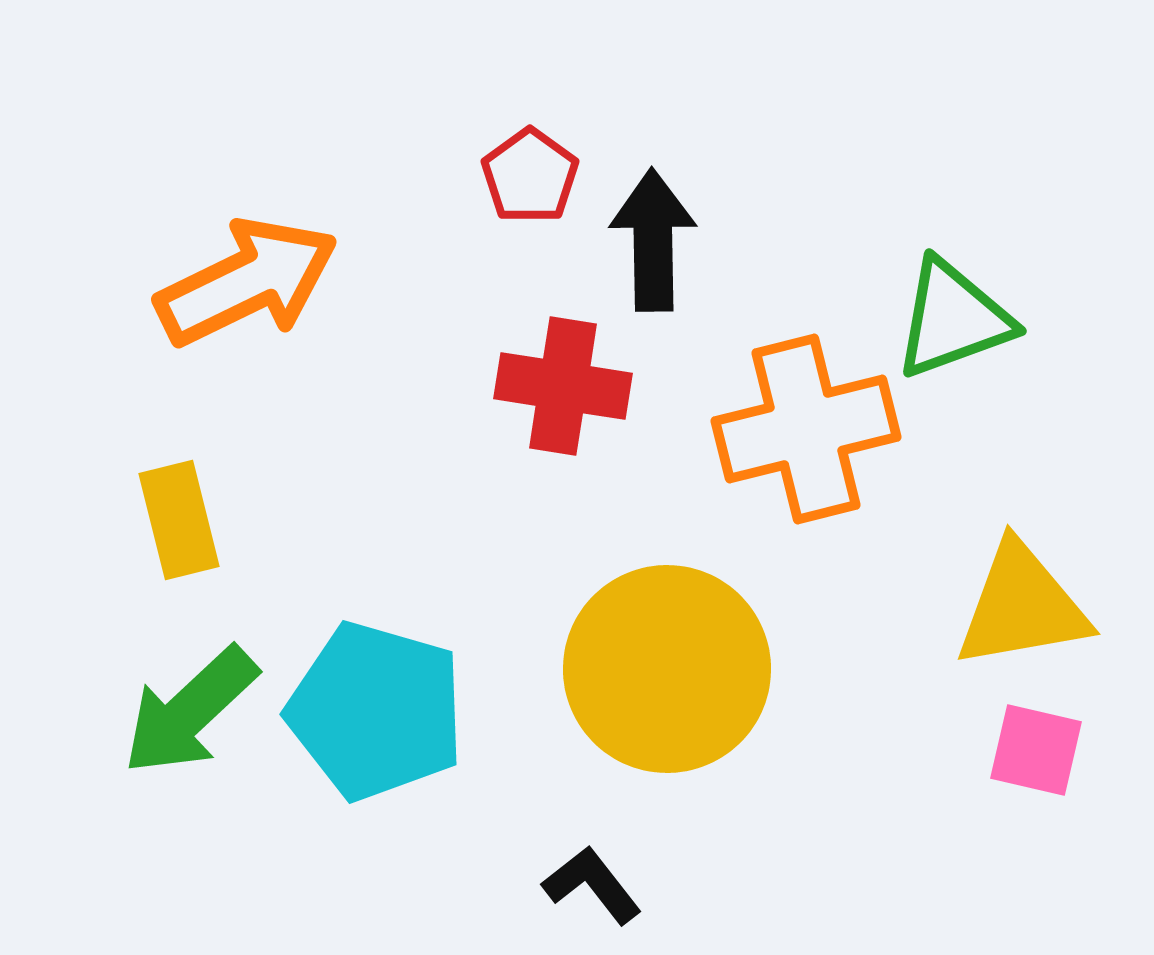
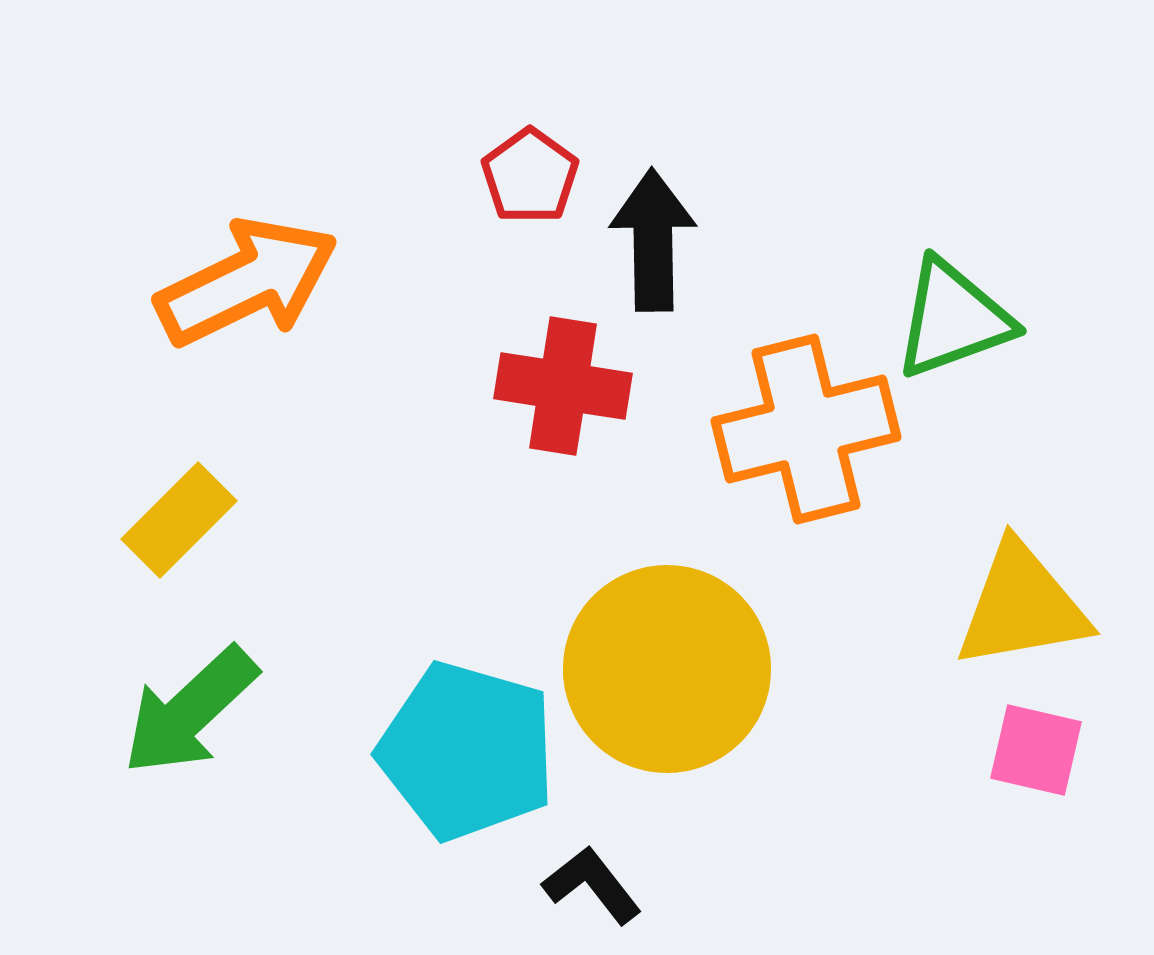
yellow rectangle: rotated 59 degrees clockwise
cyan pentagon: moved 91 px right, 40 px down
